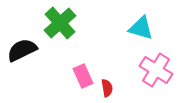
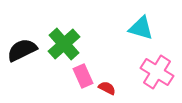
green cross: moved 4 px right, 21 px down
pink cross: moved 1 px right, 2 px down
red semicircle: rotated 54 degrees counterclockwise
